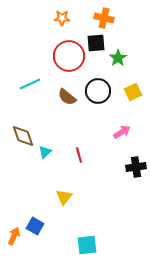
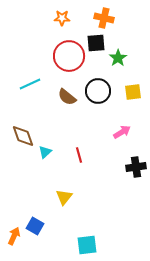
yellow square: rotated 18 degrees clockwise
